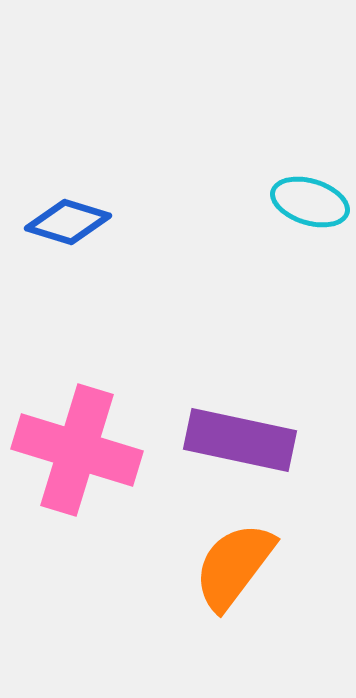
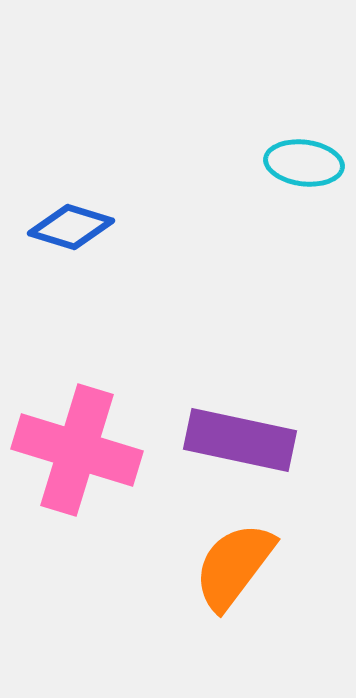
cyan ellipse: moved 6 px left, 39 px up; rotated 10 degrees counterclockwise
blue diamond: moved 3 px right, 5 px down
